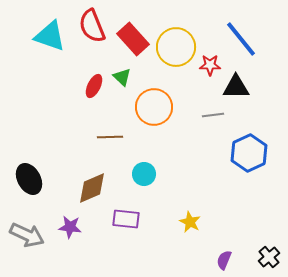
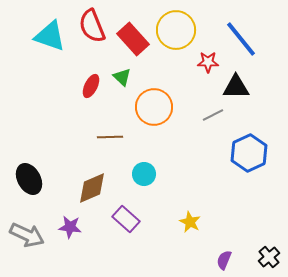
yellow circle: moved 17 px up
red star: moved 2 px left, 3 px up
red ellipse: moved 3 px left
gray line: rotated 20 degrees counterclockwise
purple rectangle: rotated 36 degrees clockwise
